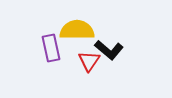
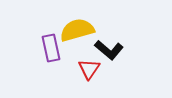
yellow semicircle: rotated 16 degrees counterclockwise
red triangle: moved 8 px down
